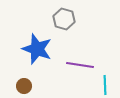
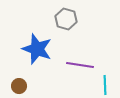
gray hexagon: moved 2 px right
brown circle: moved 5 px left
